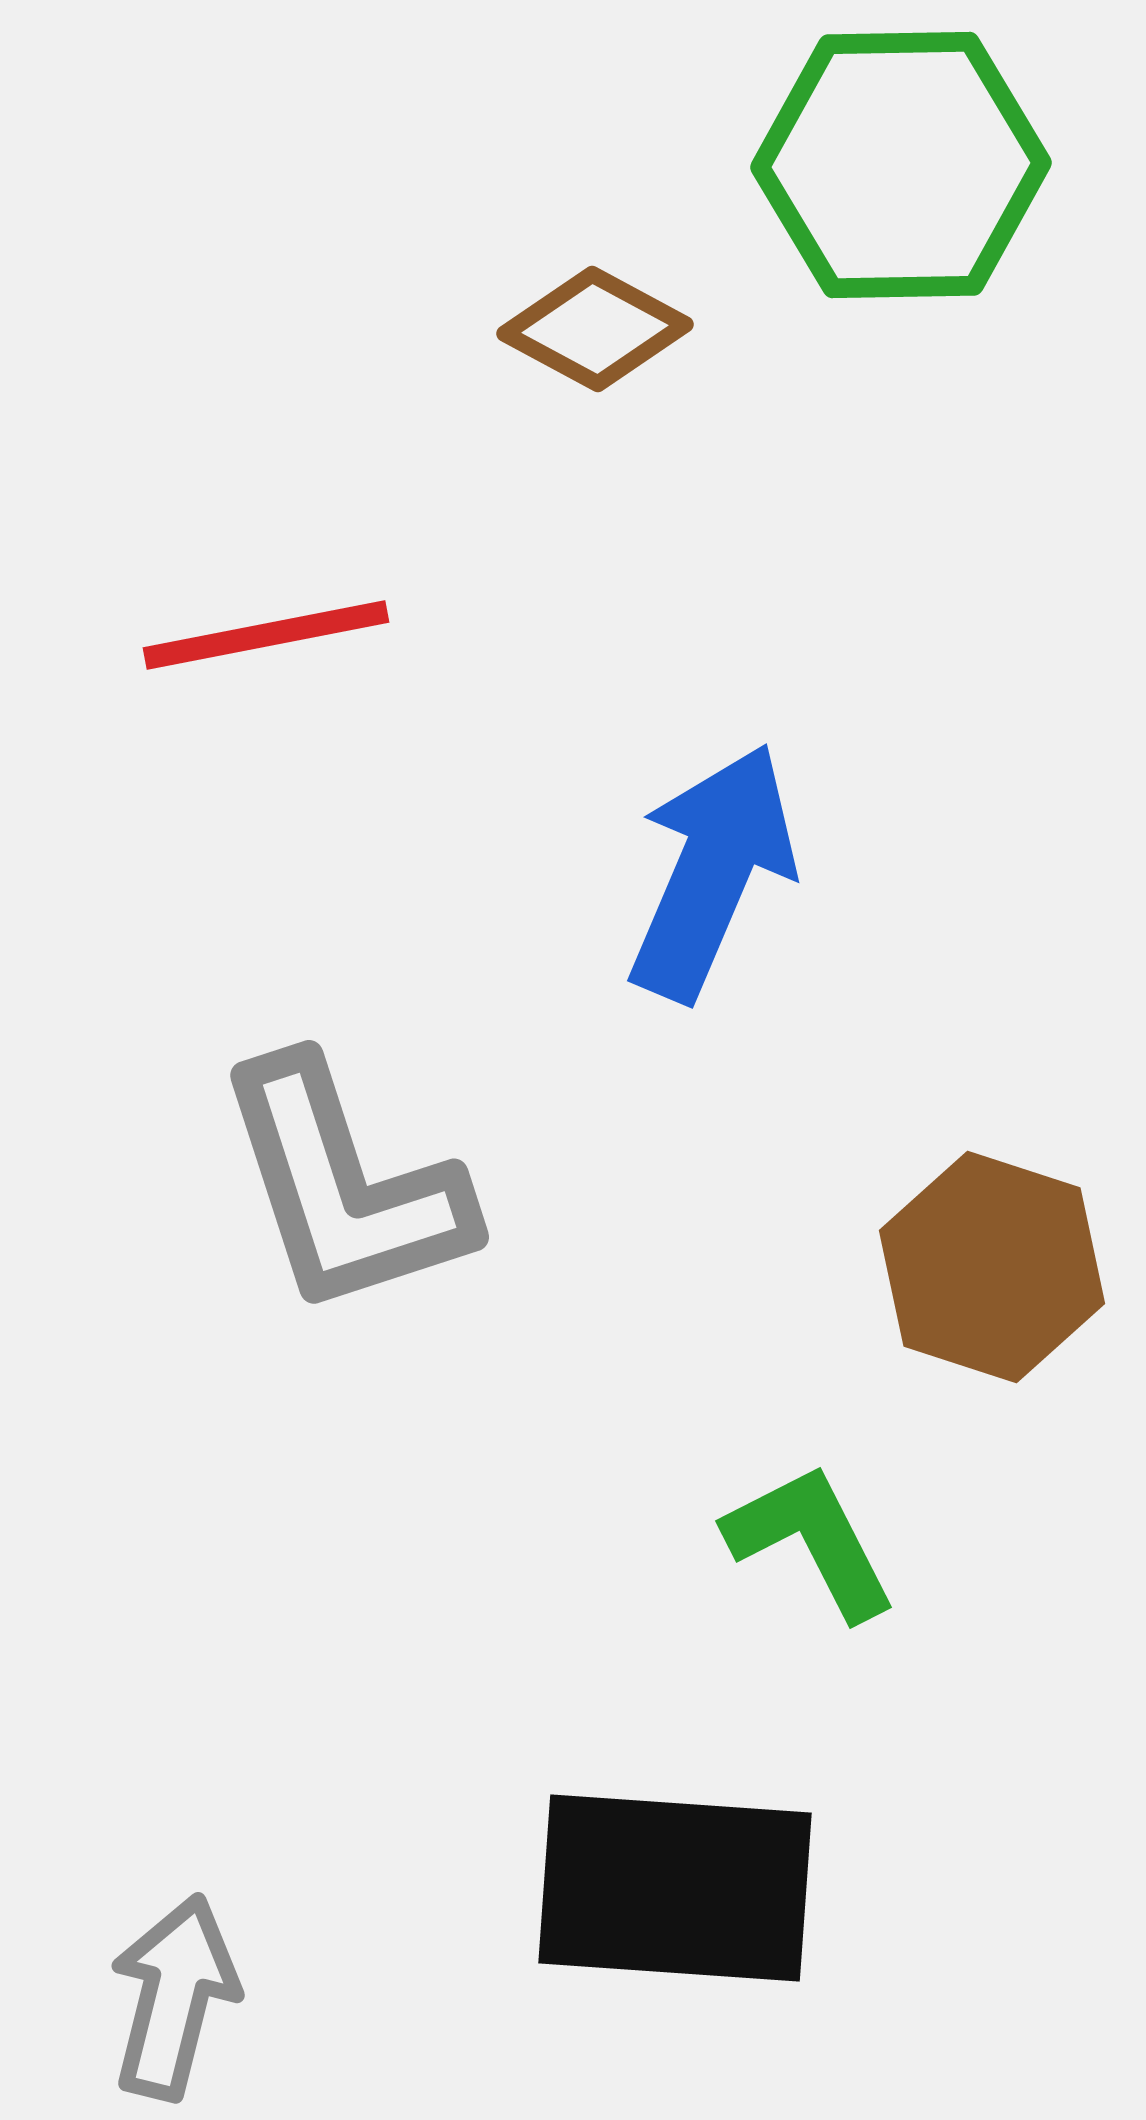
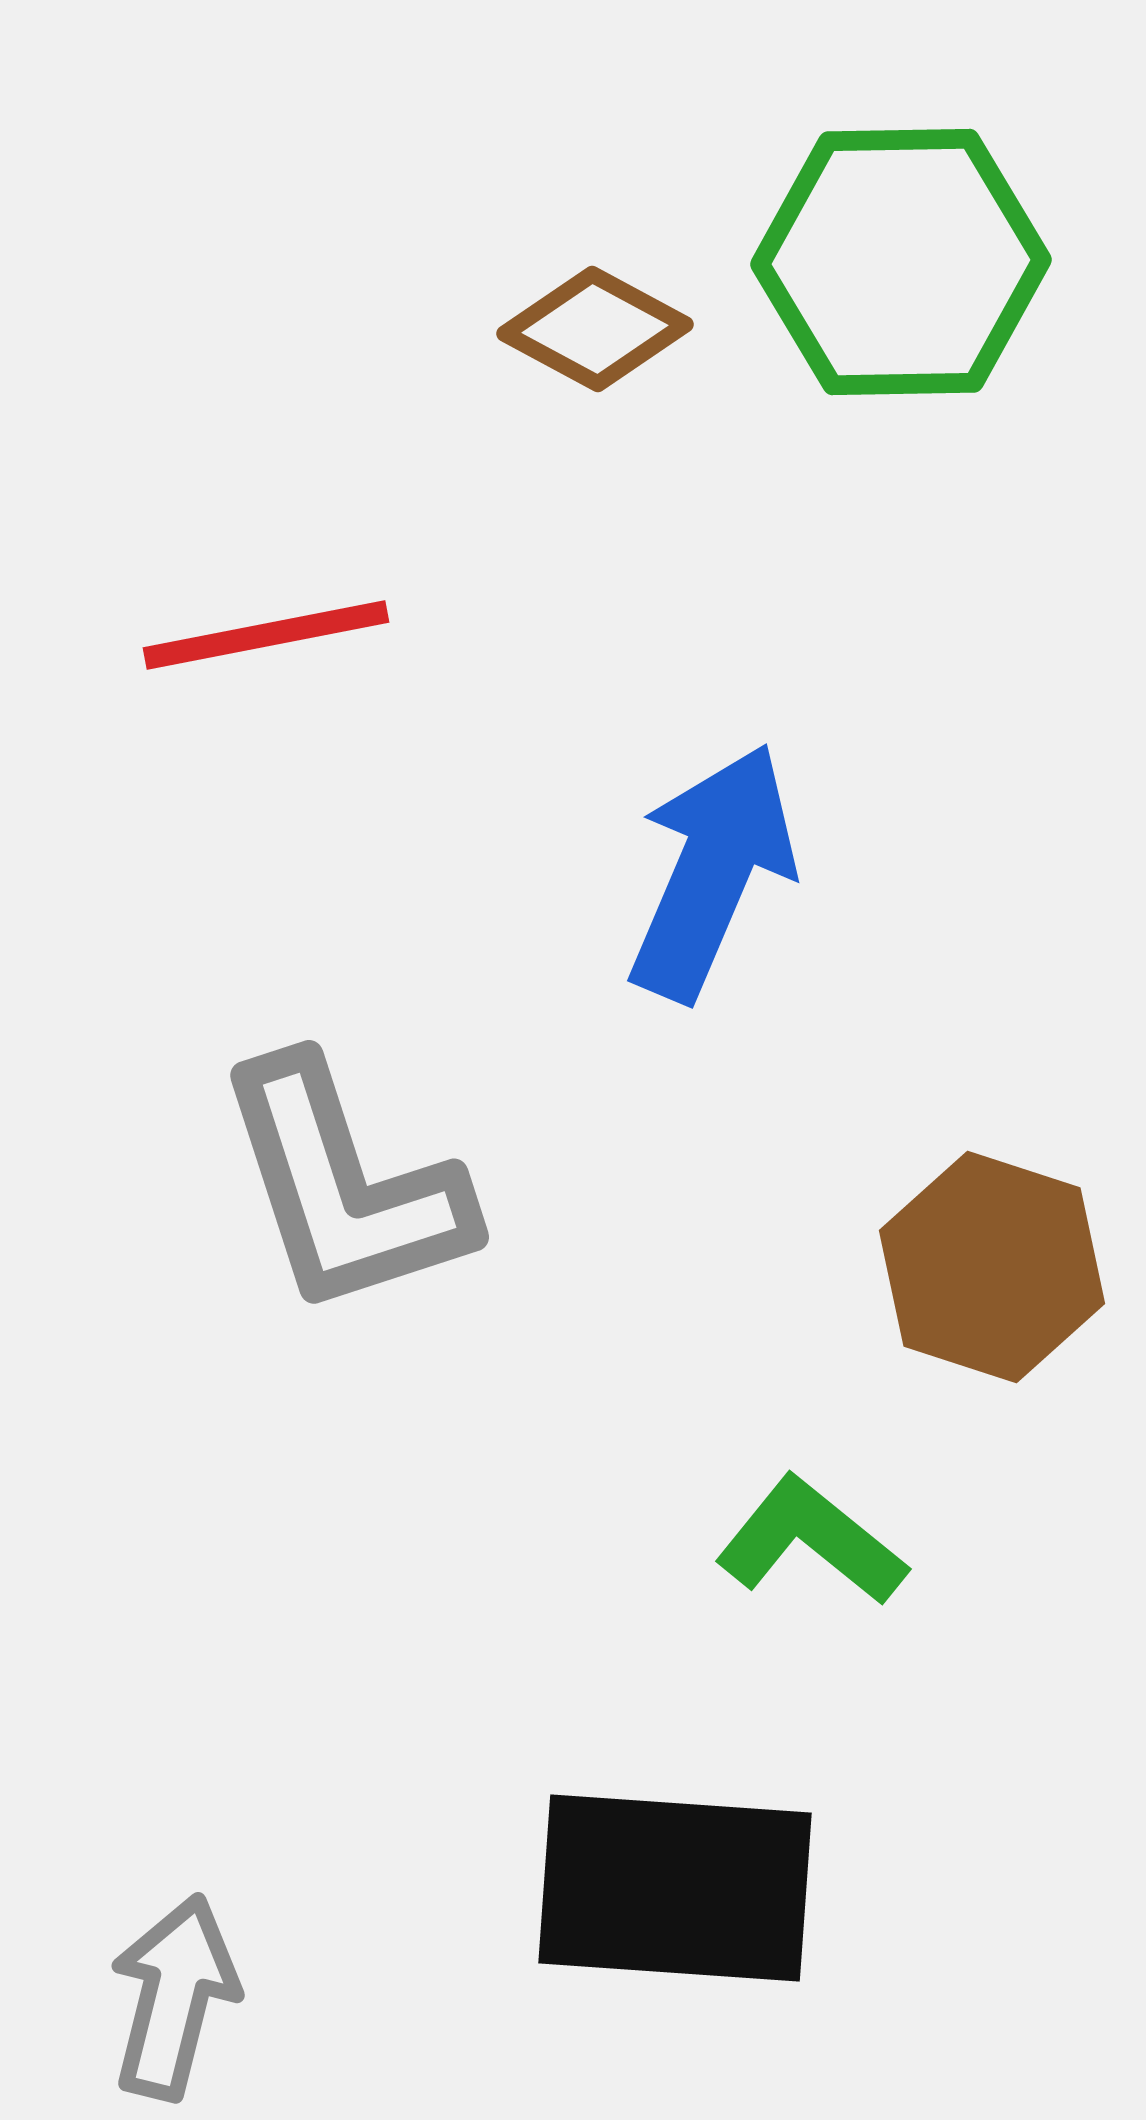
green hexagon: moved 97 px down
green L-shape: rotated 24 degrees counterclockwise
